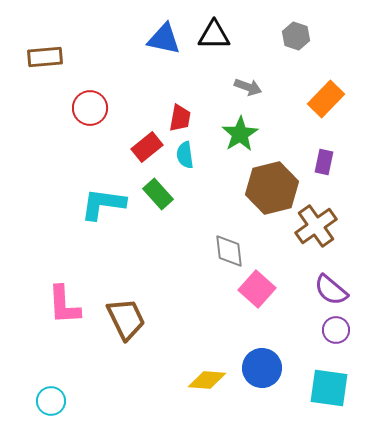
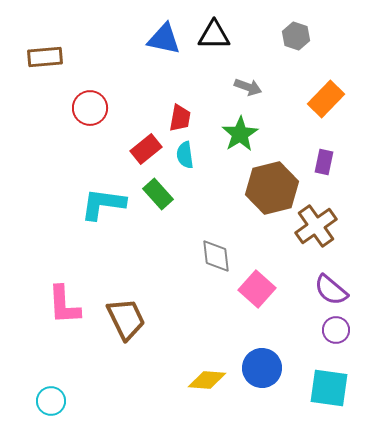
red rectangle: moved 1 px left, 2 px down
gray diamond: moved 13 px left, 5 px down
